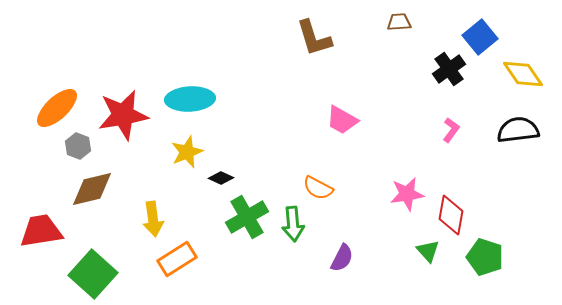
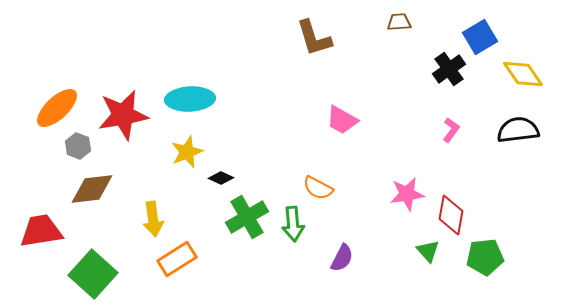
blue square: rotated 8 degrees clockwise
brown diamond: rotated 6 degrees clockwise
green pentagon: rotated 24 degrees counterclockwise
